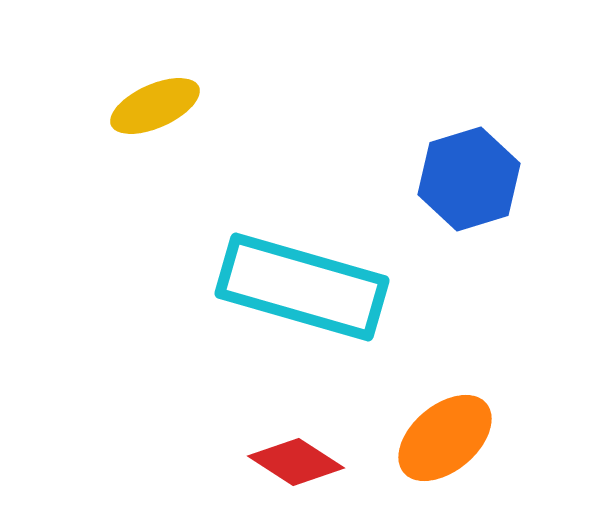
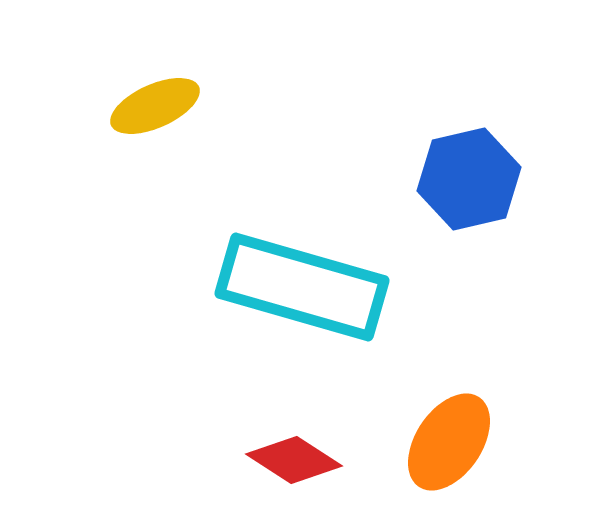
blue hexagon: rotated 4 degrees clockwise
orange ellipse: moved 4 px right, 4 px down; rotated 16 degrees counterclockwise
red diamond: moved 2 px left, 2 px up
